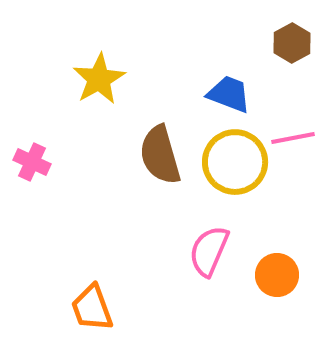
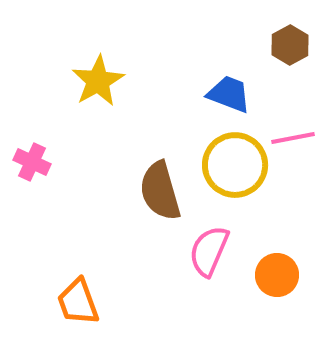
brown hexagon: moved 2 px left, 2 px down
yellow star: moved 1 px left, 2 px down
brown semicircle: moved 36 px down
yellow circle: moved 3 px down
orange trapezoid: moved 14 px left, 6 px up
